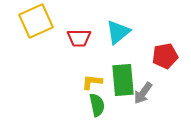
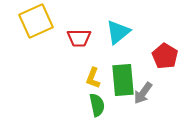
red pentagon: rotated 30 degrees counterclockwise
yellow L-shape: moved 1 px right, 4 px up; rotated 75 degrees counterclockwise
